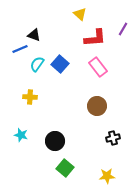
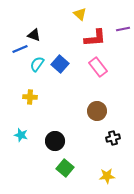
purple line: rotated 48 degrees clockwise
brown circle: moved 5 px down
